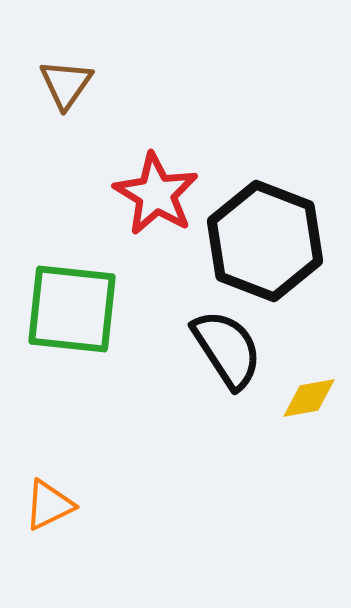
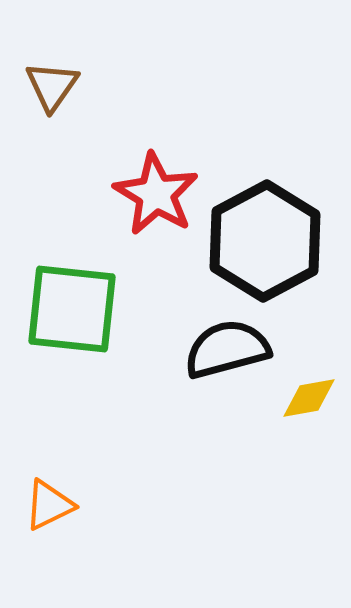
brown triangle: moved 14 px left, 2 px down
black hexagon: rotated 11 degrees clockwise
black semicircle: rotated 72 degrees counterclockwise
